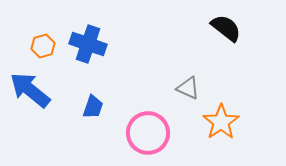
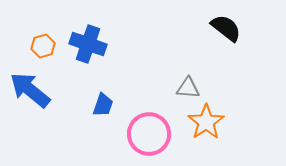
gray triangle: rotated 20 degrees counterclockwise
blue trapezoid: moved 10 px right, 2 px up
orange star: moved 15 px left
pink circle: moved 1 px right, 1 px down
